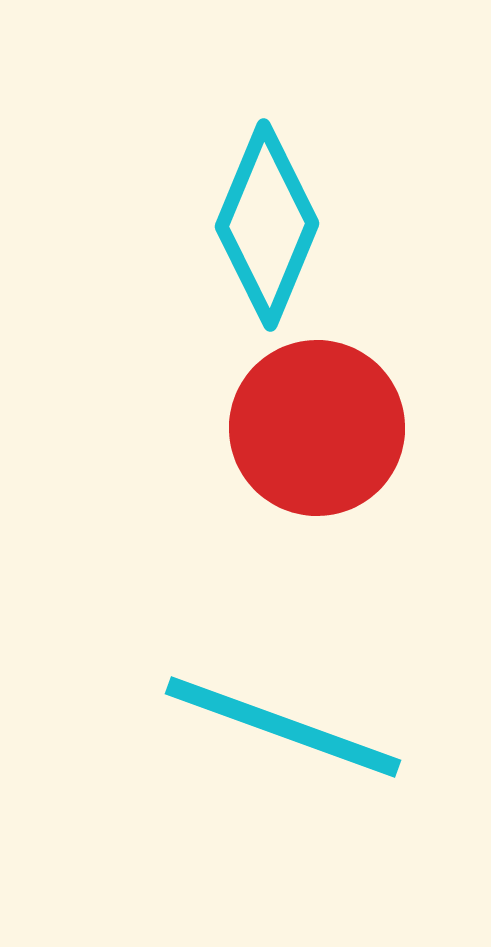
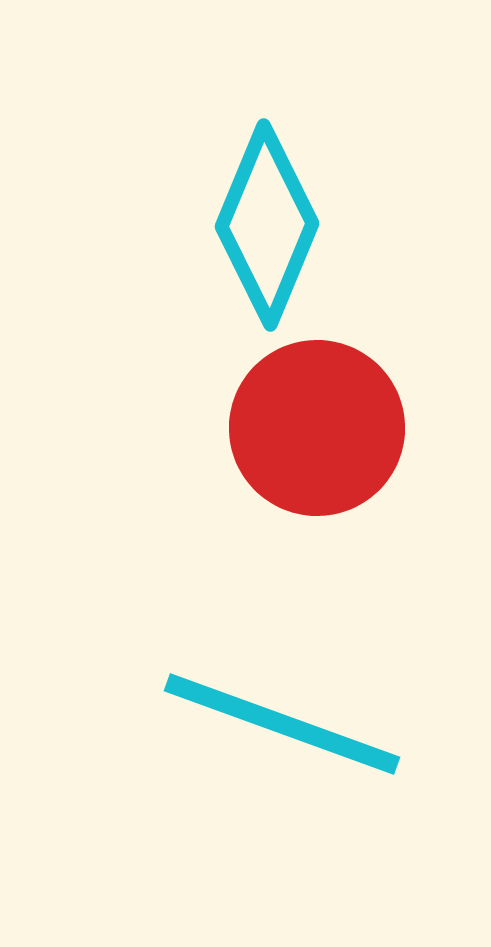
cyan line: moved 1 px left, 3 px up
